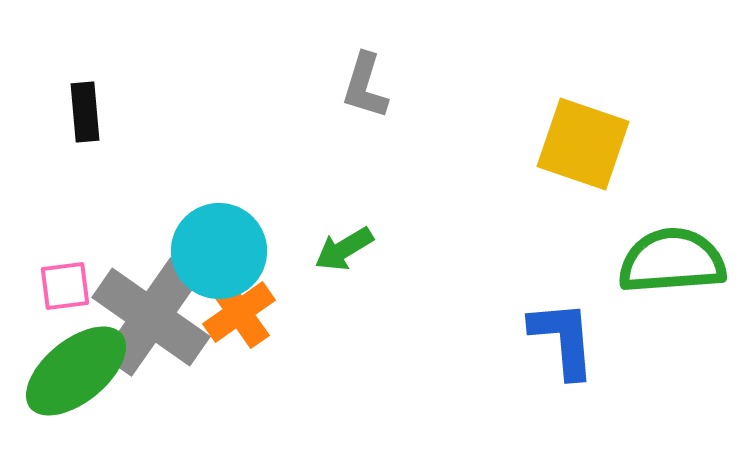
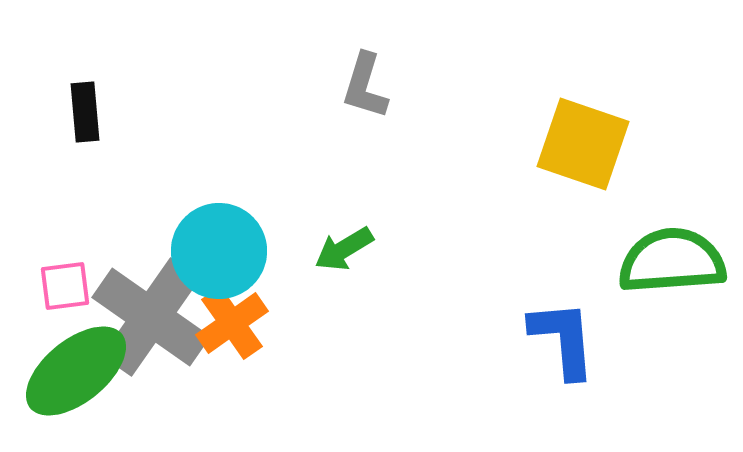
orange cross: moved 7 px left, 11 px down
